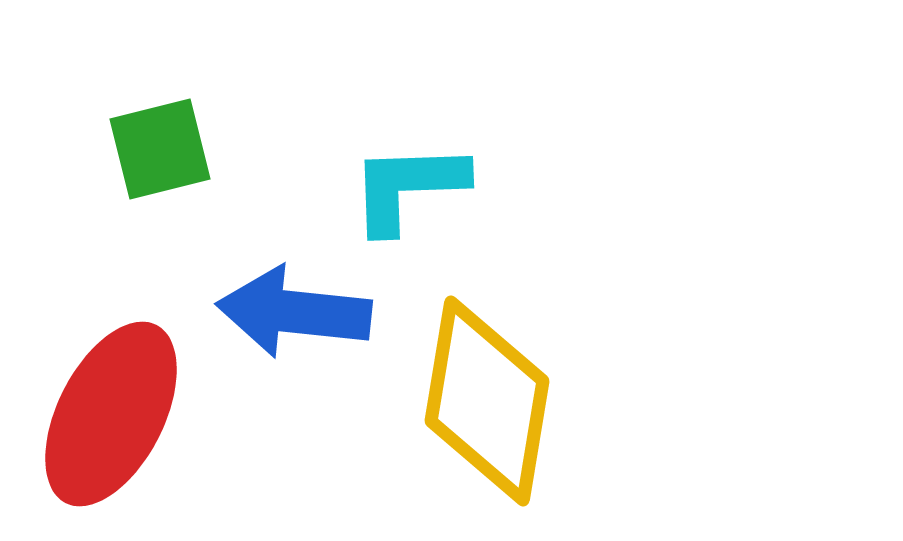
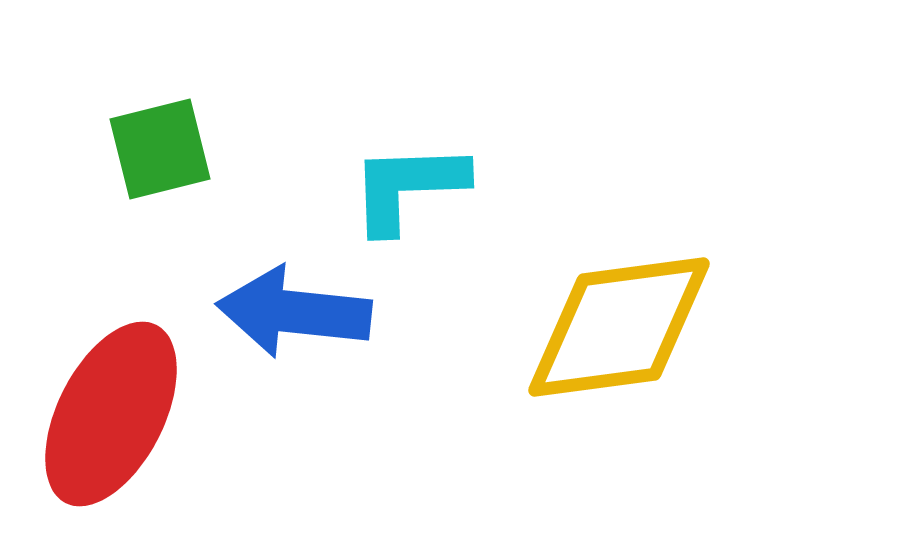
yellow diamond: moved 132 px right, 74 px up; rotated 73 degrees clockwise
